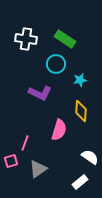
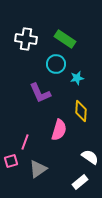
cyan star: moved 3 px left, 2 px up
purple L-shape: rotated 40 degrees clockwise
pink line: moved 1 px up
